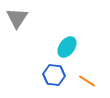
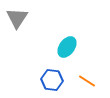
blue hexagon: moved 2 px left, 5 px down
